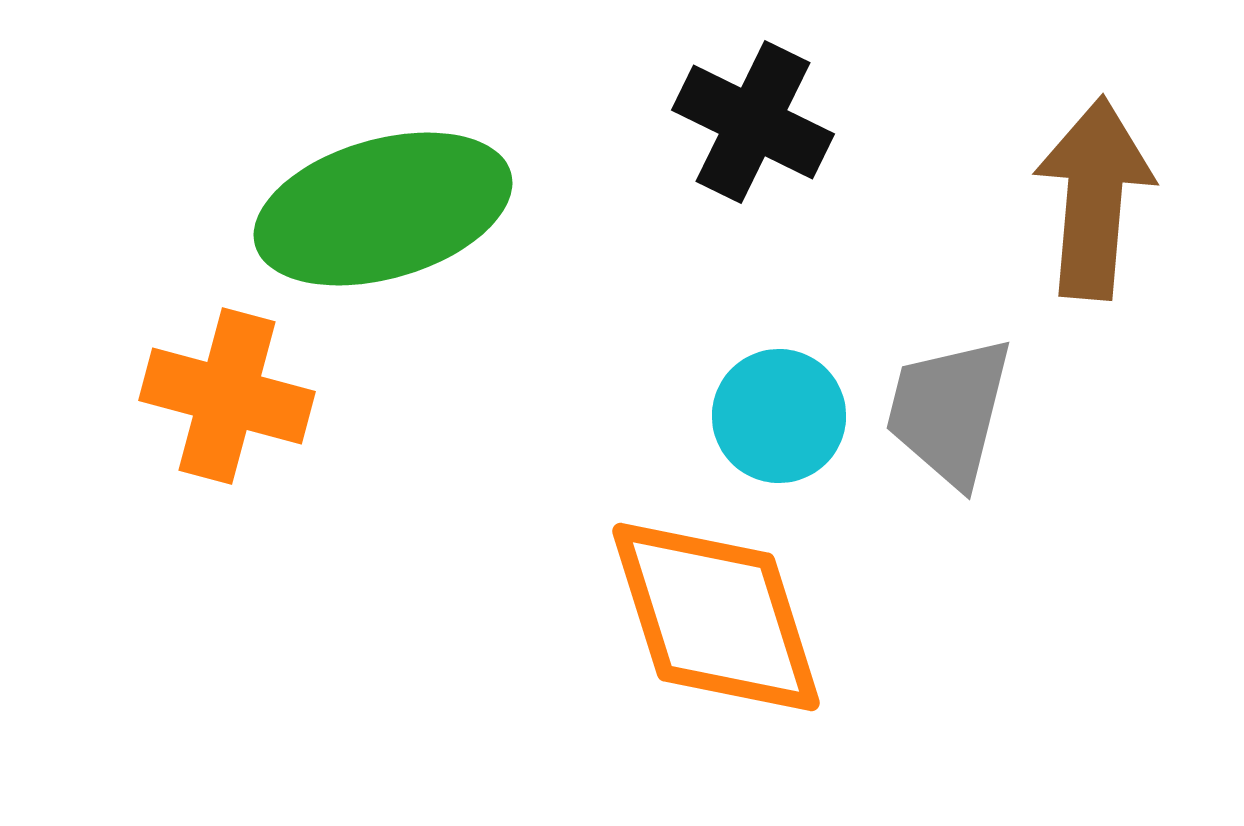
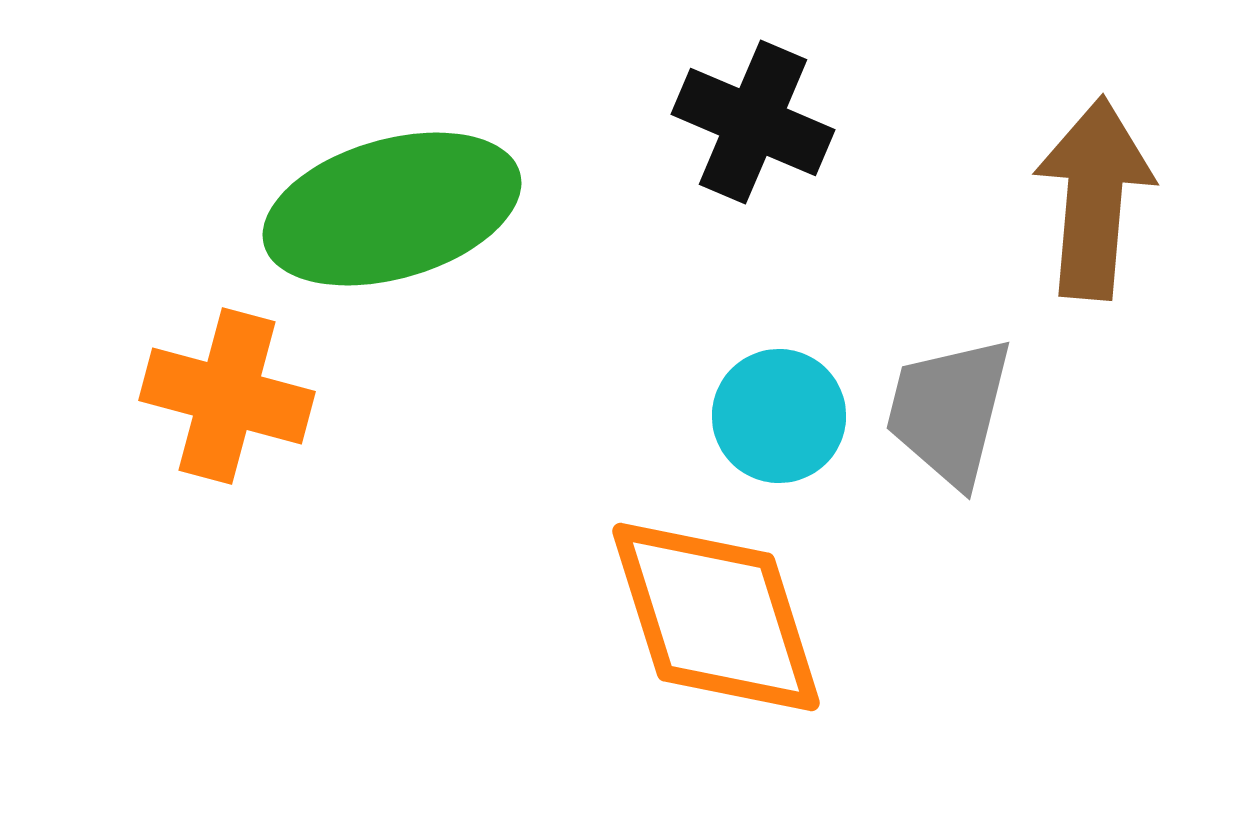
black cross: rotated 3 degrees counterclockwise
green ellipse: moved 9 px right
